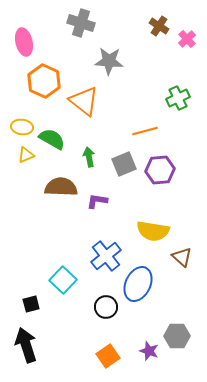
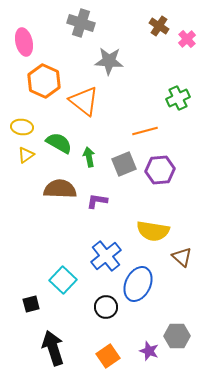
green semicircle: moved 7 px right, 4 px down
yellow triangle: rotated 12 degrees counterclockwise
brown semicircle: moved 1 px left, 2 px down
black arrow: moved 27 px right, 3 px down
